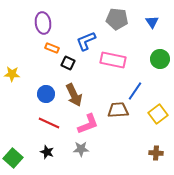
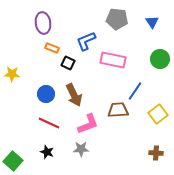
green square: moved 3 px down
